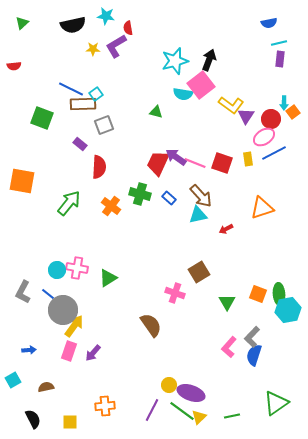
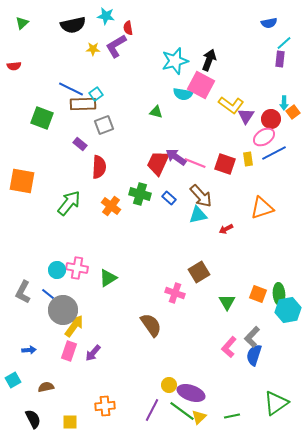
cyan line at (279, 43): moved 5 px right; rotated 28 degrees counterclockwise
pink square at (201, 85): rotated 24 degrees counterclockwise
red square at (222, 163): moved 3 px right, 1 px down
